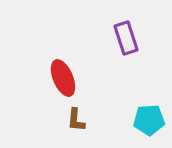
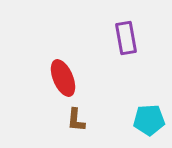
purple rectangle: rotated 8 degrees clockwise
